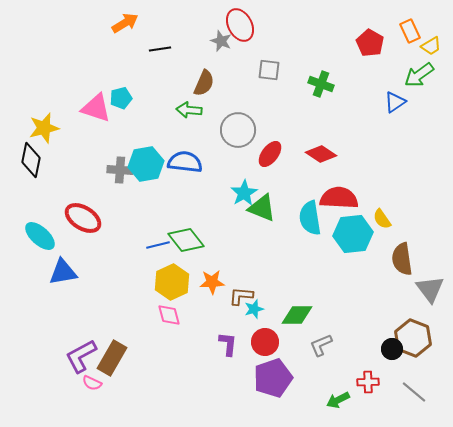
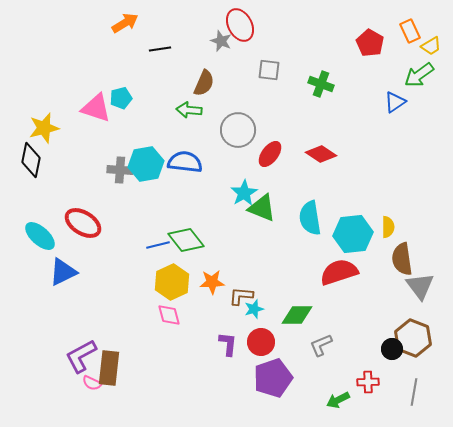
red semicircle at (339, 198): moved 74 px down; rotated 21 degrees counterclockwise
red ellipse at (83, 218): moved 5 px down
yellow semicircle at (382, 219): moved 6 px right, 8 px down; rotated 145 degrees counterclockwise
blue triangle at (63, 272): rotated 16 degrees counterclockwise
gray triangle at (430, 289): moved 10 px left, 3 px up
red circle at (265, 342): moved 4 px left
brown rectangle at (112, 358): moved 3 px left, 10 px down; rotated 24 degrees counterclockwise
gray line at (414, 392): rotated 60 degrees clockwise
